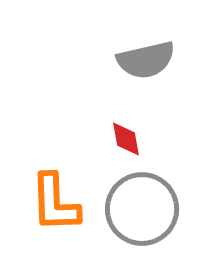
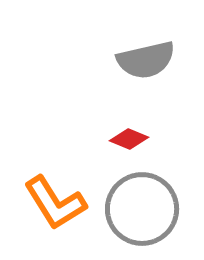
red diamond: moved 3 px right; rotated 57 degrees counterclockwise
orange L-shape: rotated 30 degrees counterclockwise
